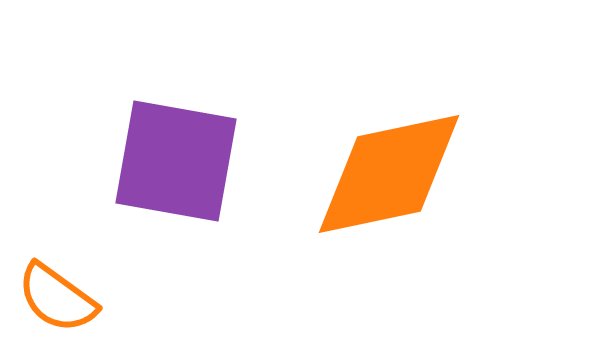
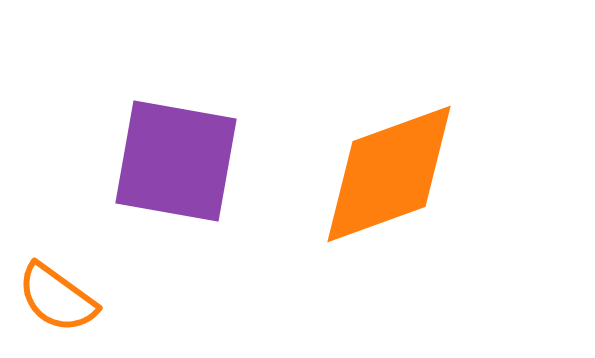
orange diamond: rotated 8 degrees counterclockwise
